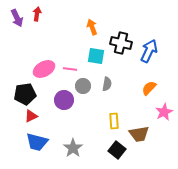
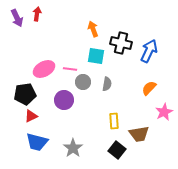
orange arrow: moved 1 px right, 2 px down
gray circle: moved 4 px up
